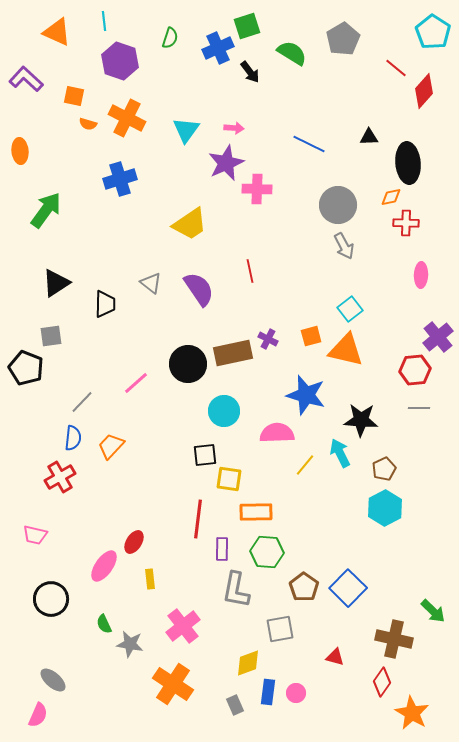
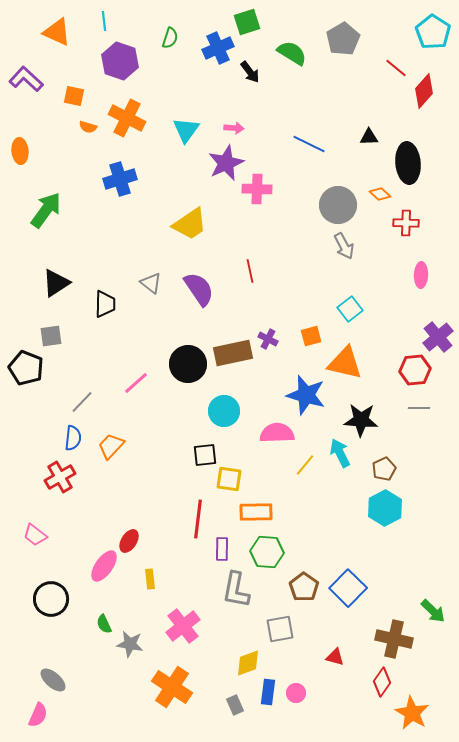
green square at (247, 26): moved 4 px up
orange semicircle at (88, 124): moved 3 px down
orange diamond at (391, 197): moved 11 px left, 3 px up; rotated 55 degrees clockwise
orange triangle at (346, 350): moved 1 px left, 13 px down
pink trapezoid at (35, 535): rotated 25 degrees clockwise
red ellipse at (134, 542): moved 5 px left, 1 px up
orange cross at (173, 684): moved 1 px left, 3 px down
